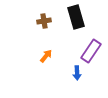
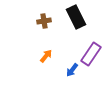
black rectangle: rotated 10 degrees counterclockwise
purple rectangle: moved 3 px down
blue arrow: moved 5 px left, 3 px up; rotated 40 degrees clockwise
